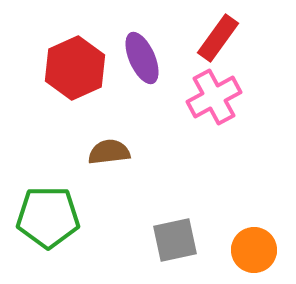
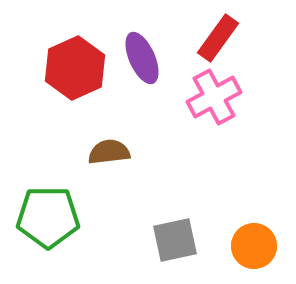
orange circle: moved 4 px up
